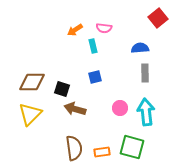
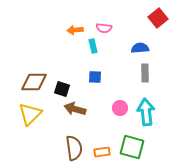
orange arrow: rotated 28 degrees clockwise
blue square: rotated 16 degrees clockwise
brown diamond: moved 2 px right
